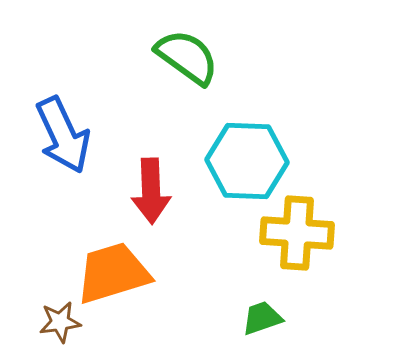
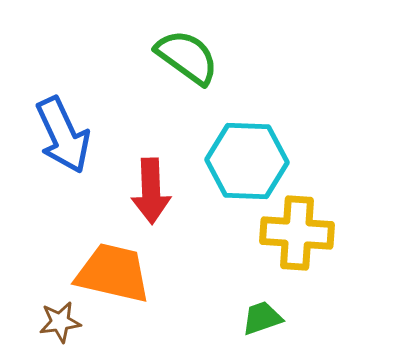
orange trapezoid: rotated 30 degrees clockwise
